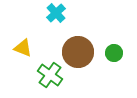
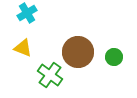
cyan cross: moved 29 px left; rotated 12 degrees clockwise
green circle: moved 4 px down
